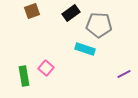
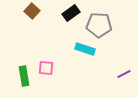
brown square: rotated 28 degrees counterclockwise
pink square: rotated 35 degrees counterclockwise
